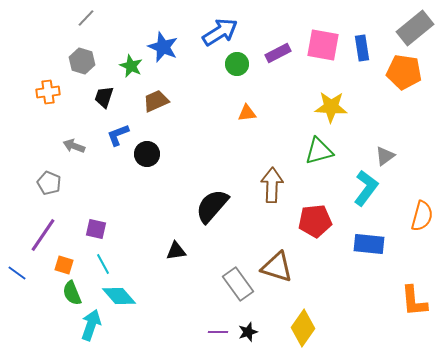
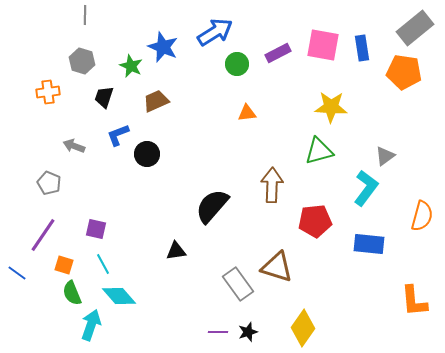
gray line at (86, 18): moved 1 px left, 3 px up; rotated 42 degrees counterclockwise
blue arrow at (220, 32): moved 5 px left
